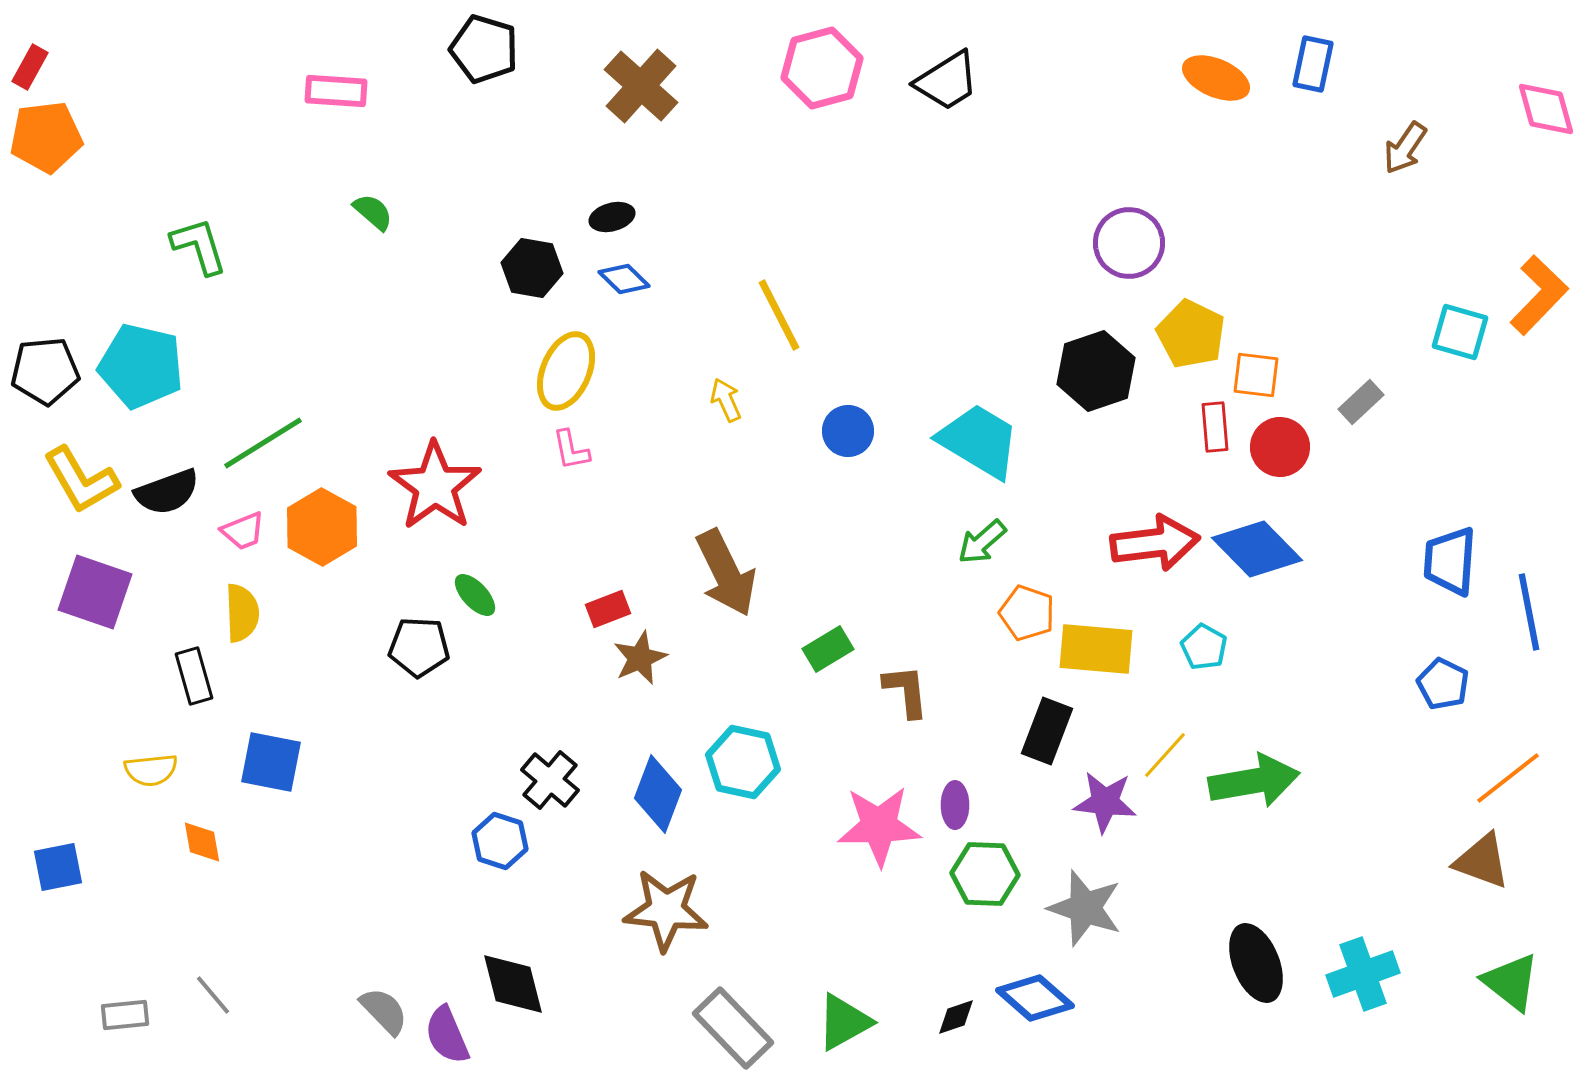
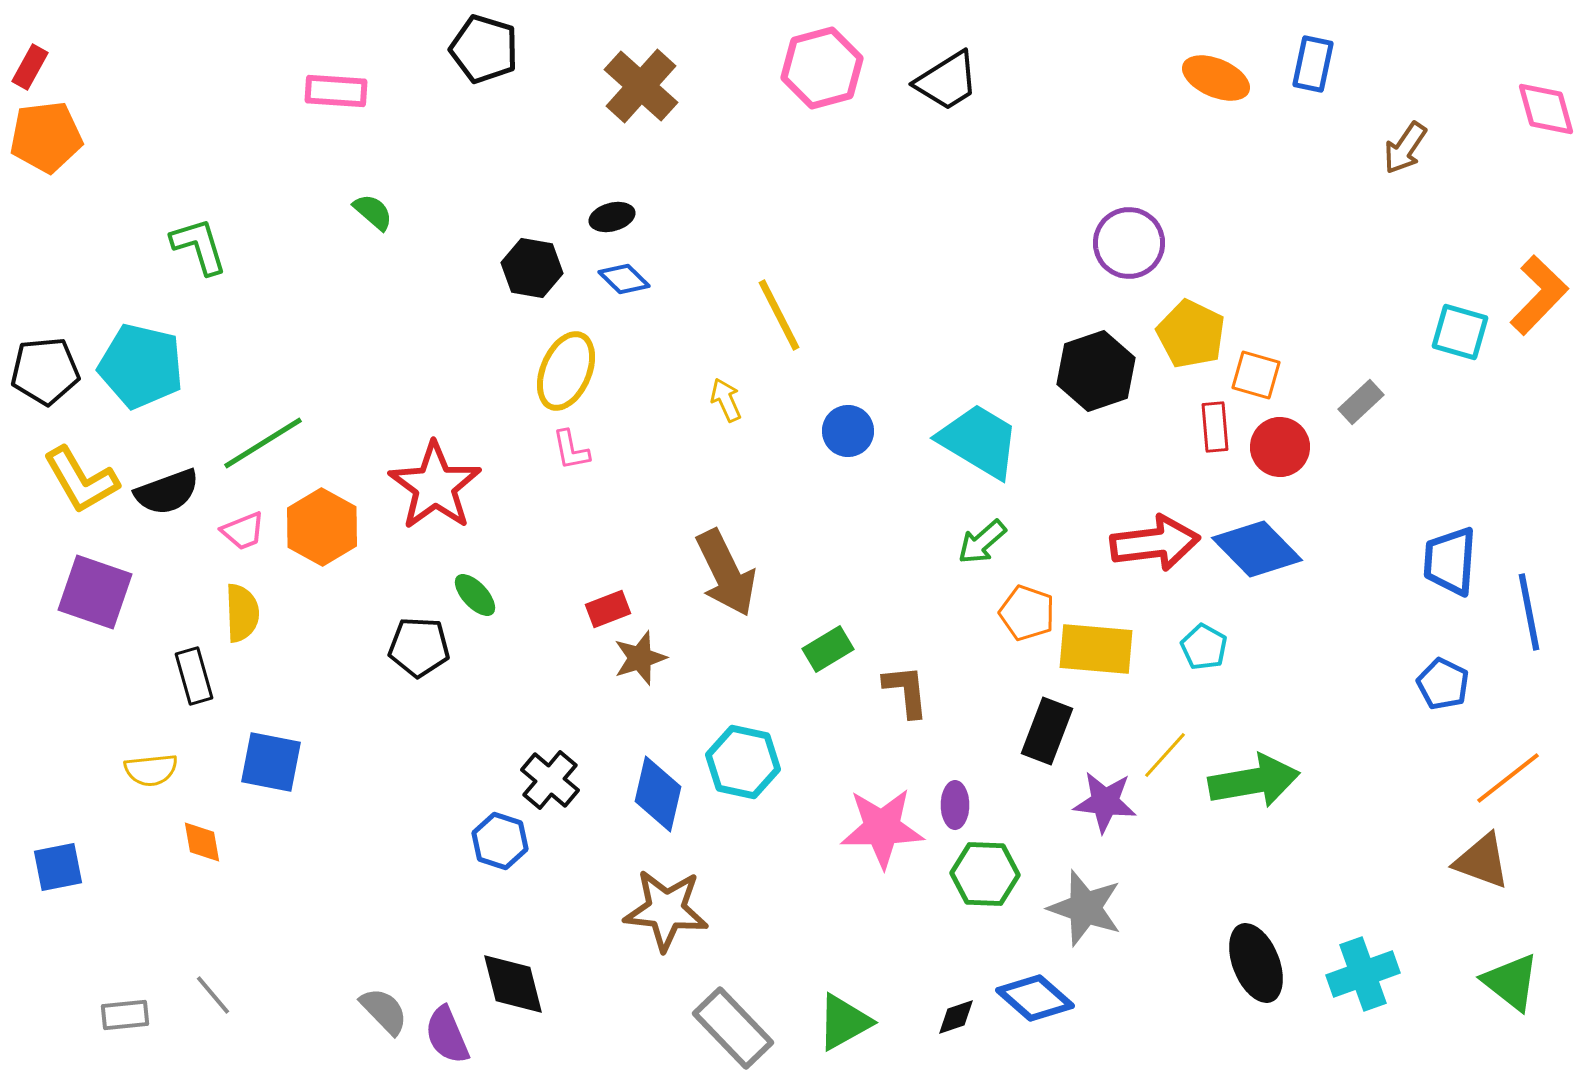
orange square at (1256, 375): rotated 9 degrees clockwise
brown star at (640, 658): rotated 6 degrees clockwise
blue diamond at (658, 794): rotated 8 degrees counterclockwise
pink star at (879, 826): moved 3 px right, 2 px down
